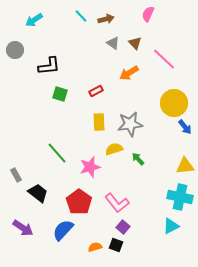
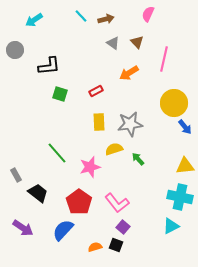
brown triangle: moved 2 px right, 1 px up
pink line: rotated 60 degrees clockwise
